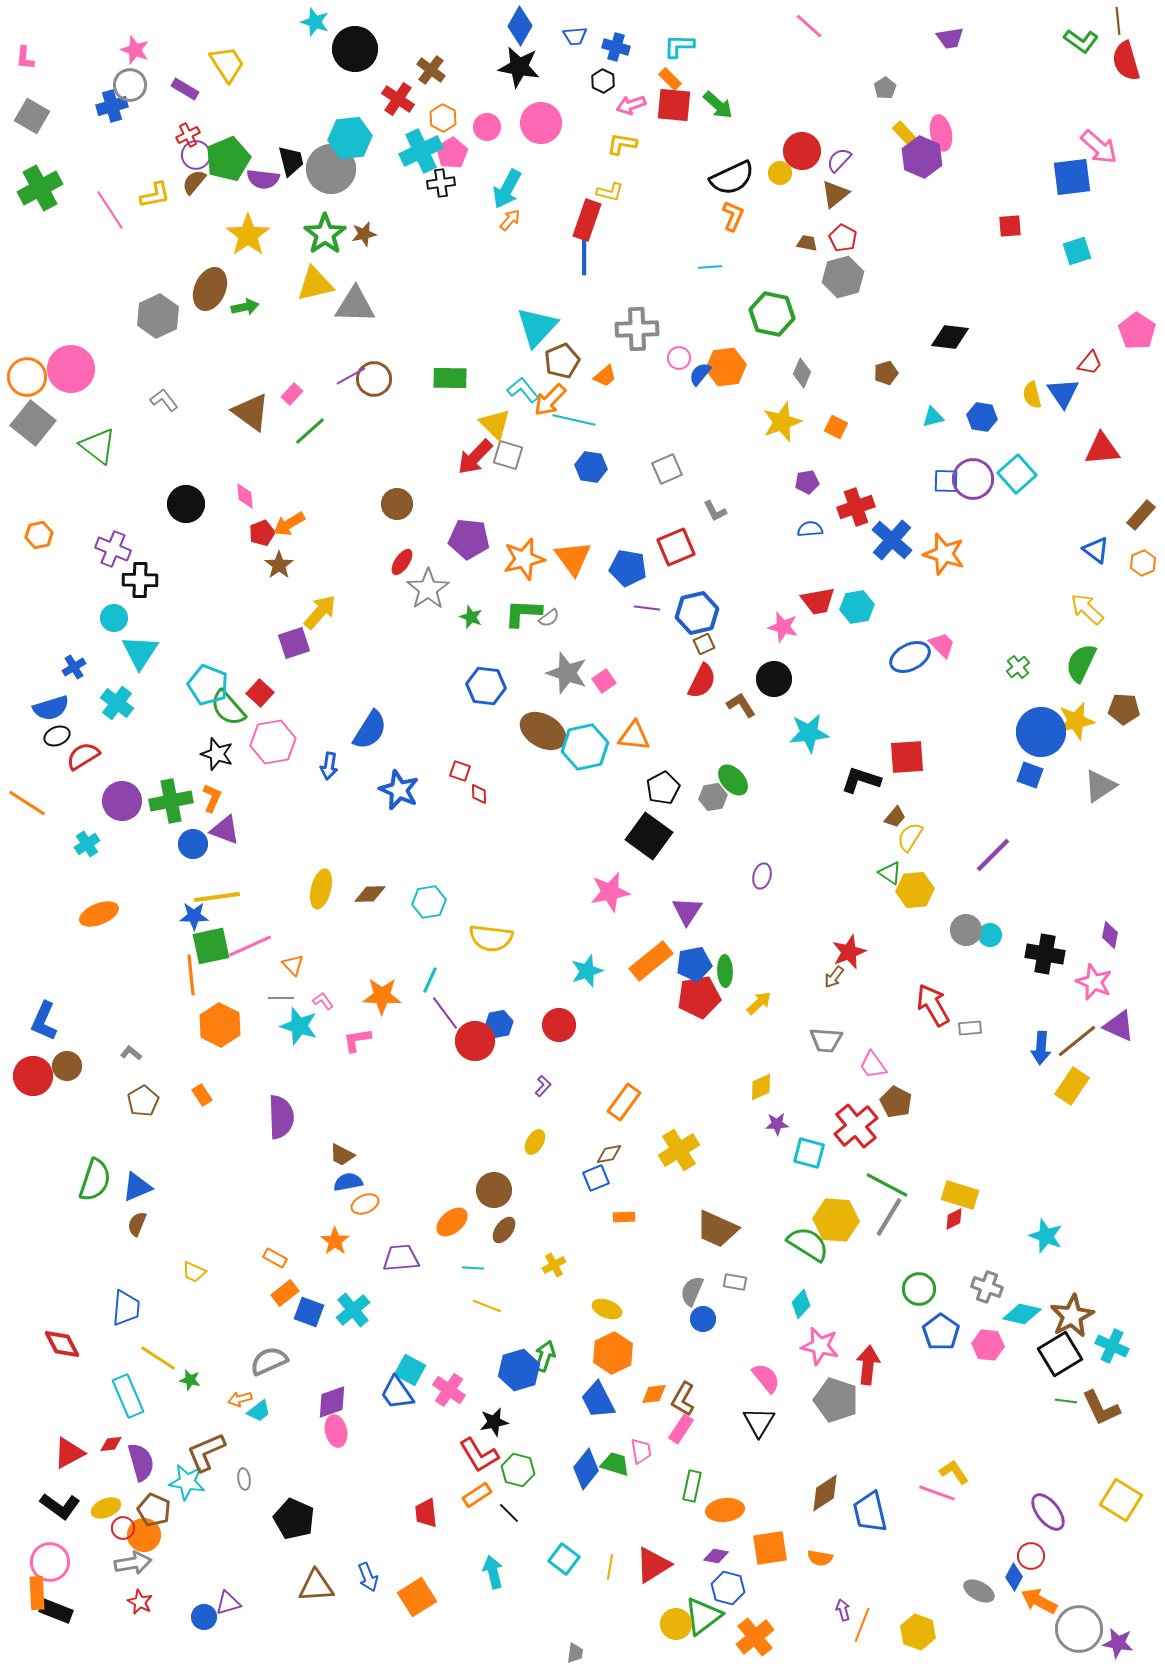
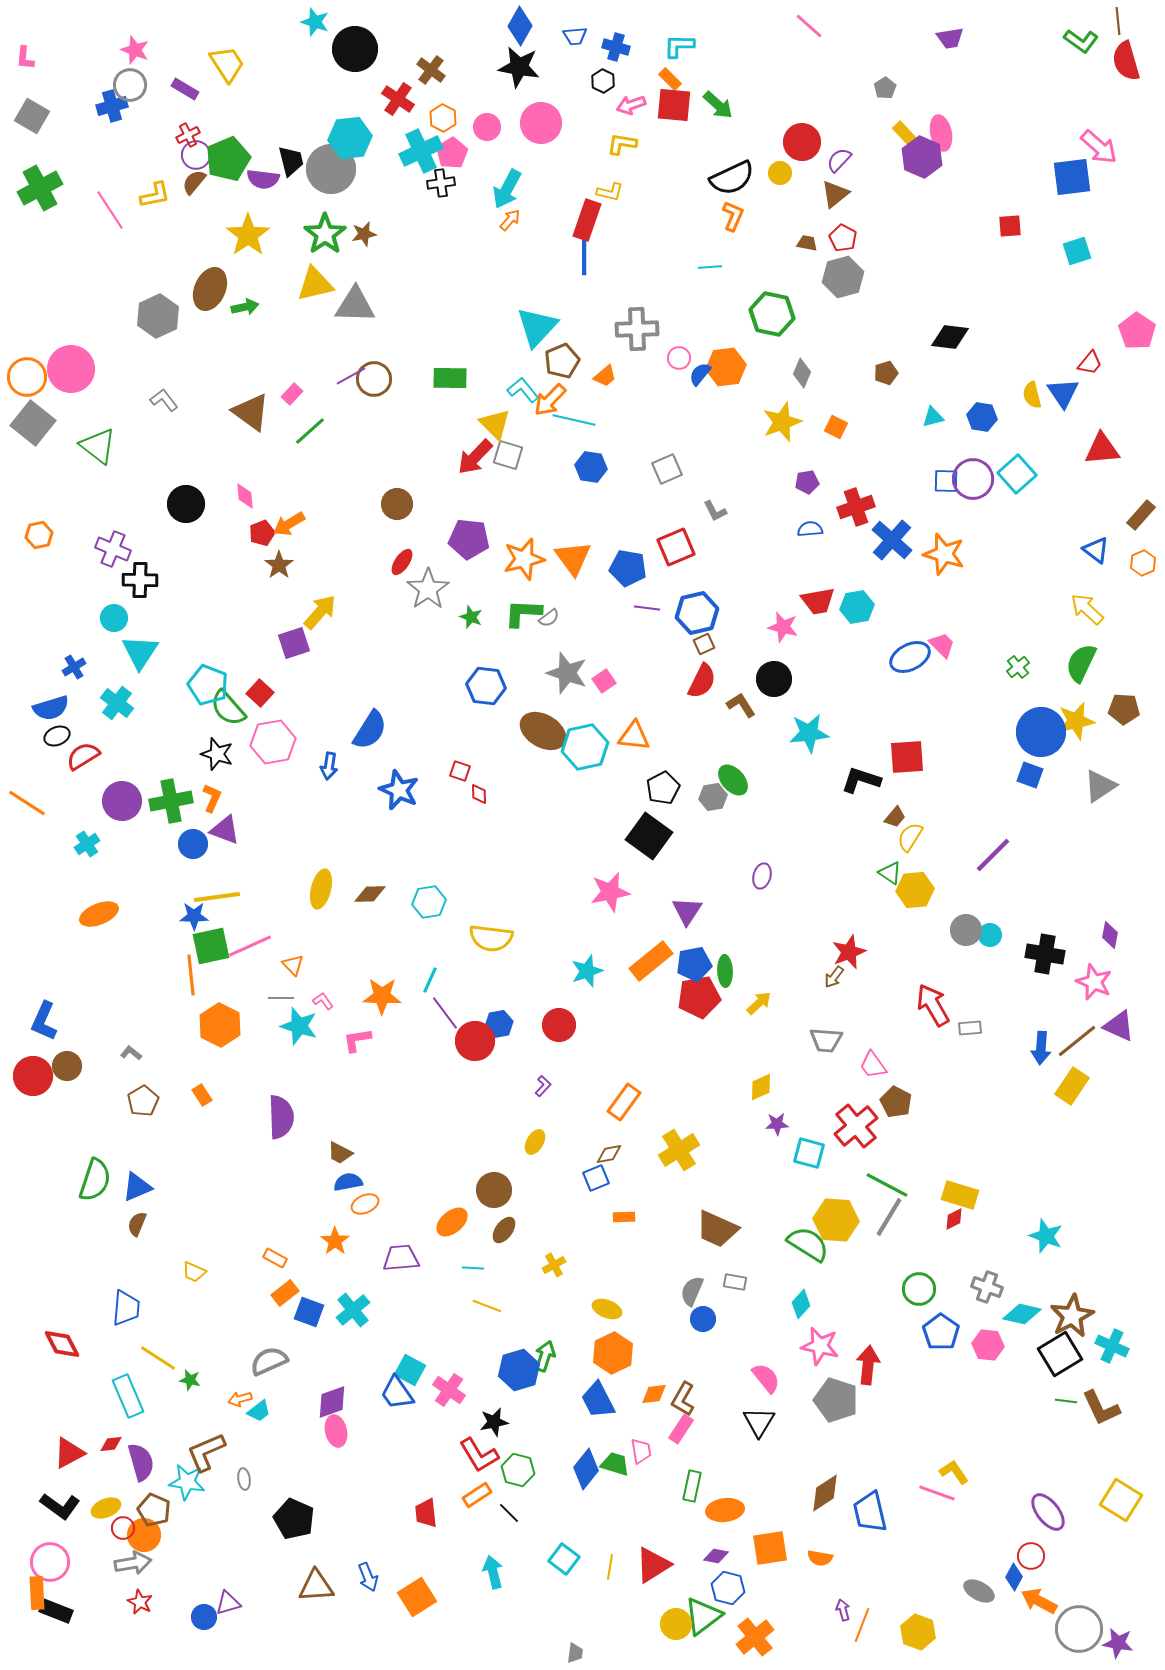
red circle at (802, 151): moved 9 px up
brown trapezoid at (342, 1155): moved 2 px left, 2 px up
